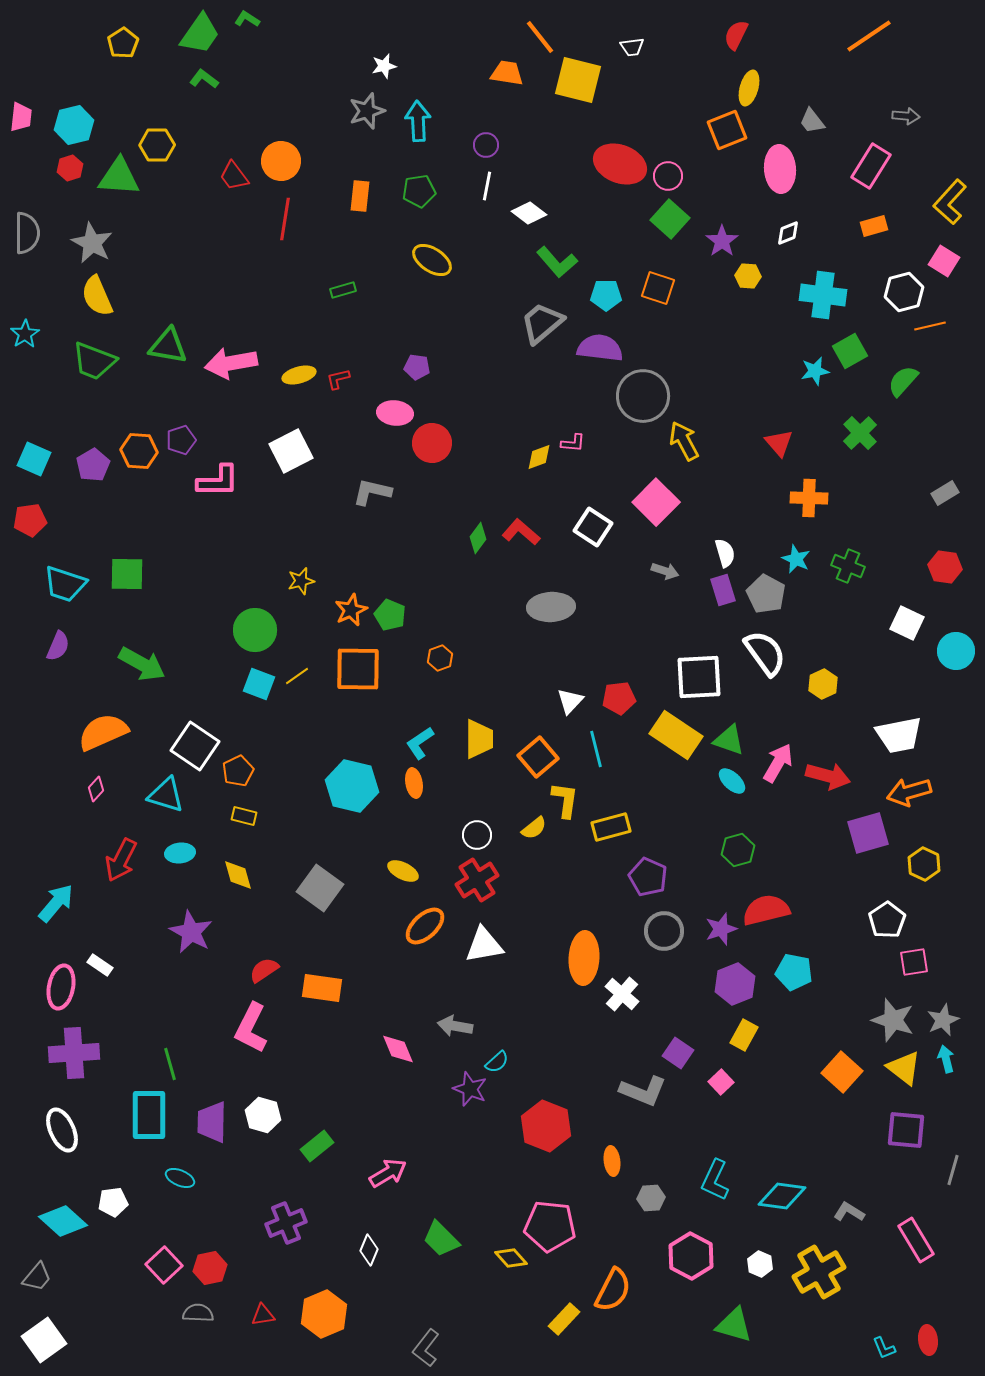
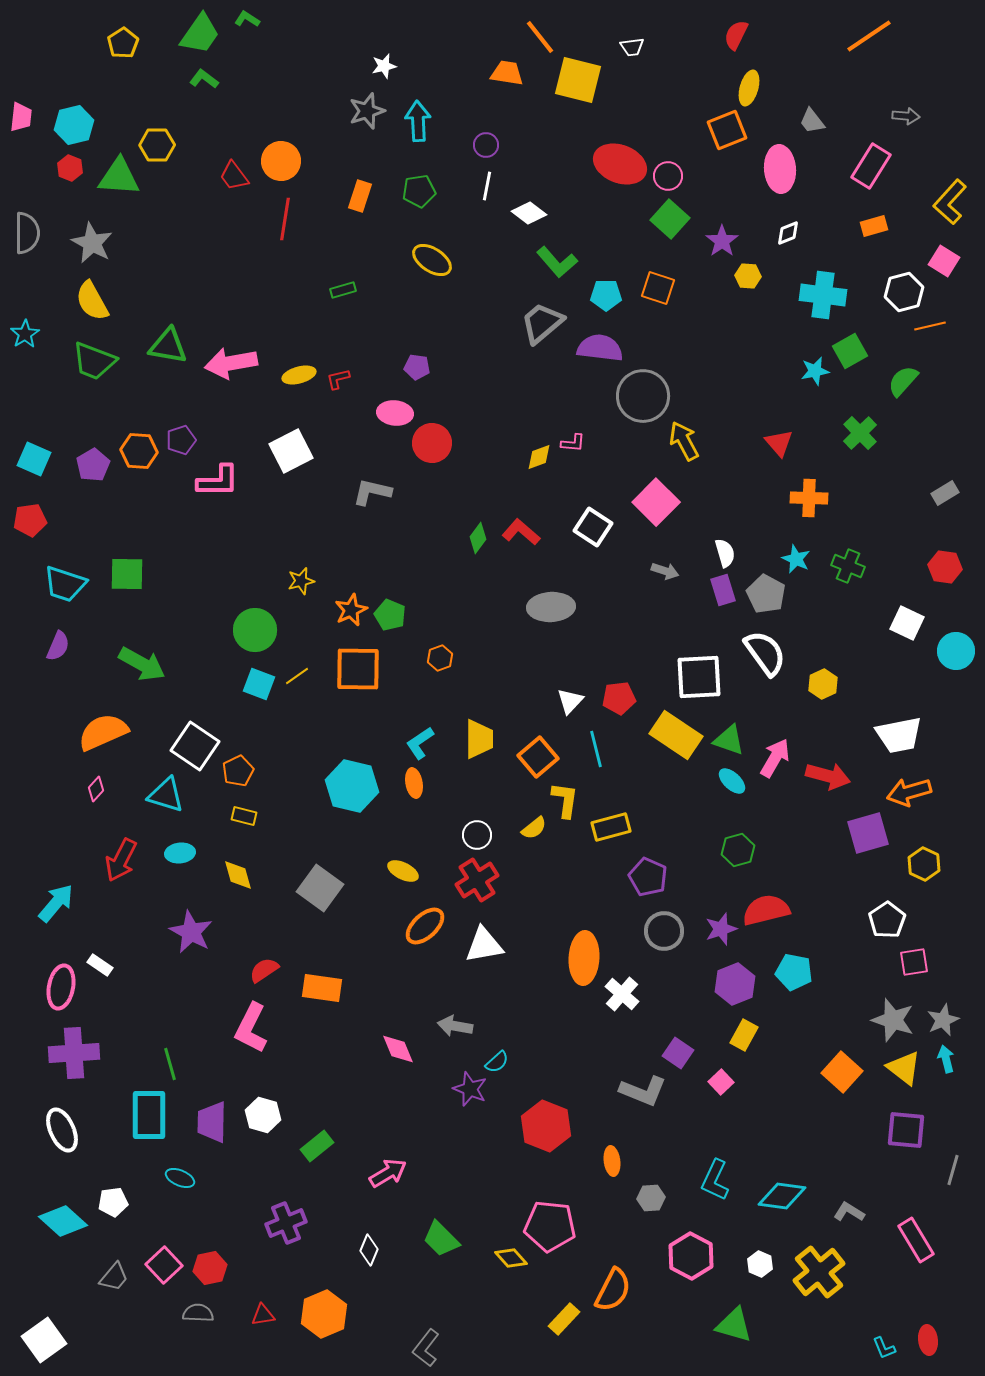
red hexagon at (70, 168): rotated 20 degrees counterclockwise
orange rectangle at (360, 196): rotated 12 degrees clockwise
yellow semicircle at (97, 296): moved 5 px left, 5 px down; rotated 6 degrees counterclockwise
pink arrow at (778, 763): moved 3 px left, 5 px up
yellow cross at (819, 1272): rotated 9 degrees counterclockwise
gray trapezoid at (37, 1277): moved 77 px right
